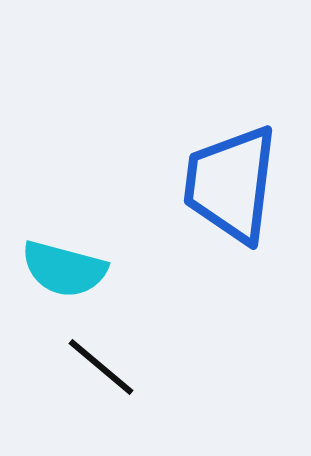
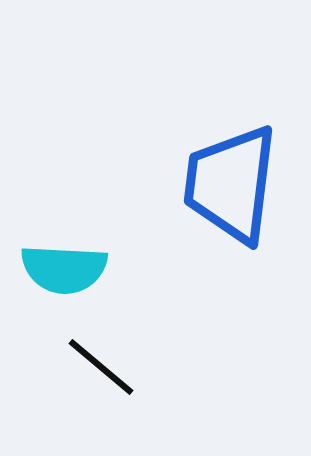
cyan semicircle: rotated 12 degrees counterclockwise
